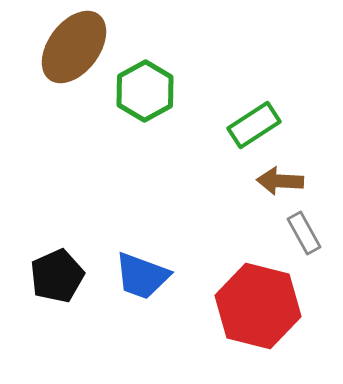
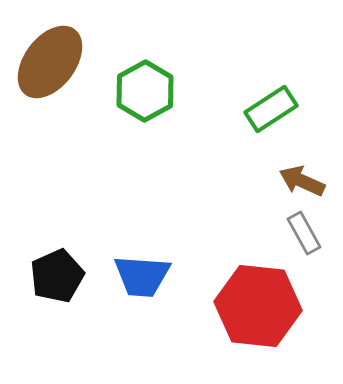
brown ellipse: moved 24 px left, 15 px down
green rectangle: moved 17 px right, 16 px up
brown arrow: moved 22 px right; rotated 21 degrees clockwise
blue trapezoid: rotated 16 degrees counterclockwise
red hexagon: rotated 8 degrees counterclockwise
